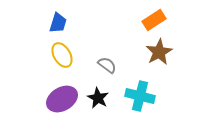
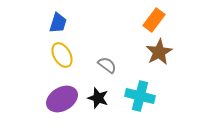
orange rectangle: rotated 20 degrees counterclockwise
black star: rotated 10 degrees counterclockwise
